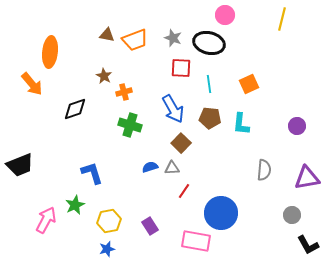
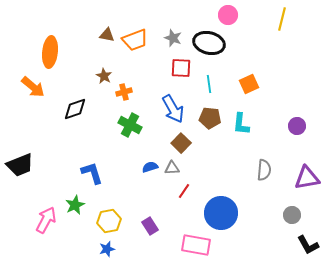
pink circle: moved 3 px right
orange arrow: moved 1 px right, 3 px down; rotated 10 degrees counterclockwise
green cross: rotated 10 degrees clockwise
pink rectangle: moved 4 px down
